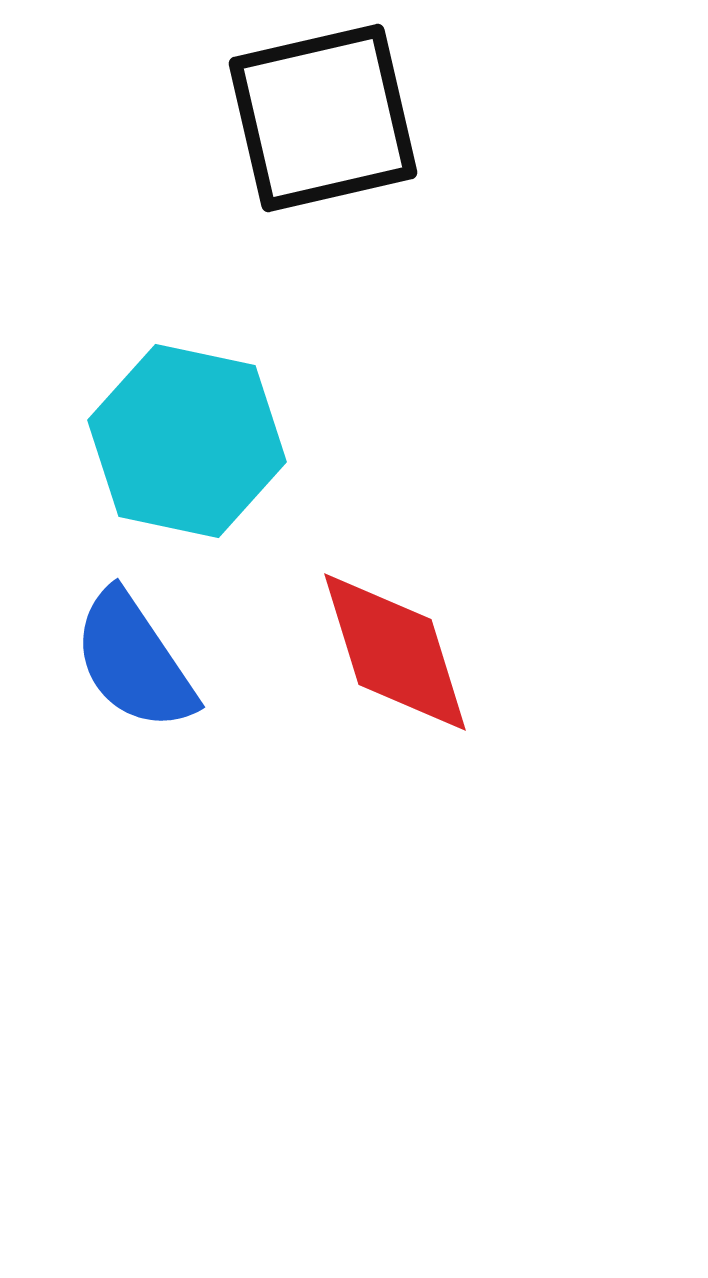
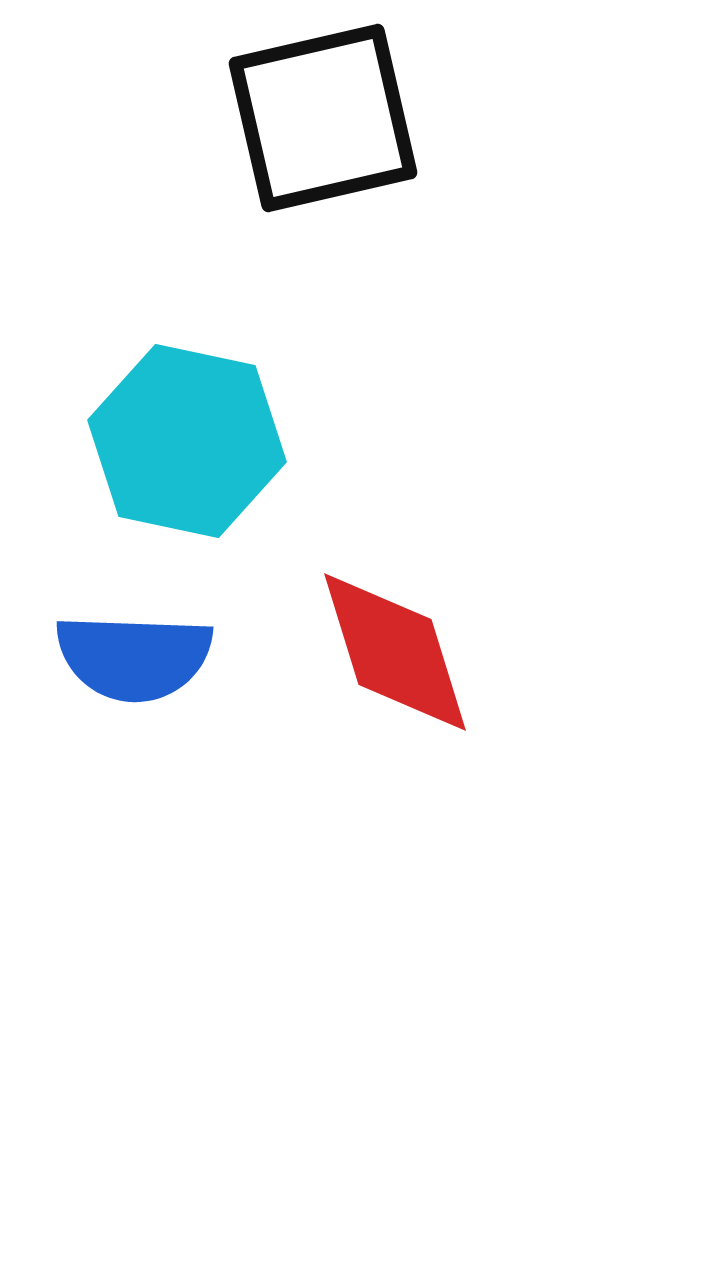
blue semicircle: moved 4 px up; rotated 54 degrees counterclockwise
